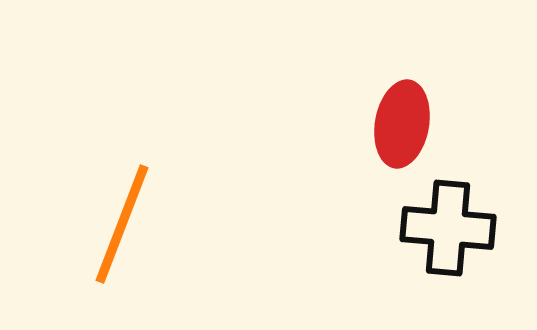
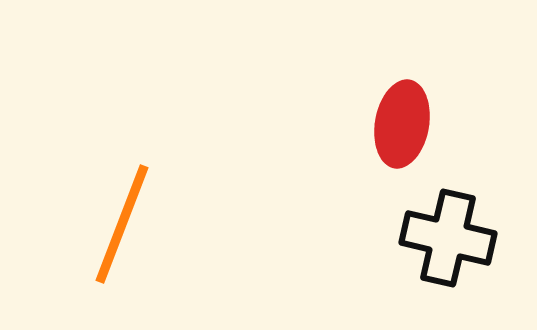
black cross: moved 10 px down; rotated 8 degrees clockwise
